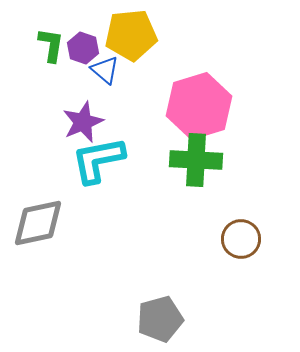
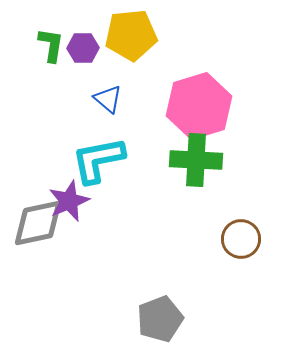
purple hexagon: rotated 20 degrees counterclockwise
blue triangle: moved 3 px right, 29 px down
purple star: moved 14 px left, 79 px down
gray pentagon: rotated 6 degrees counterclockwise
